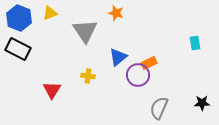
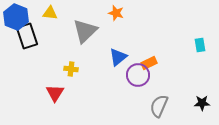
yellow triangle: rotated 28 degrees clockwise
blue hexagon: moved 3 px left, 1 px up
gray triangle: rotated 20 degrees clockwise
cyan rectangle: moved 5 px right, 2 px down
black rectangle: moved 9 px right, 13 px up; rotated 45 degrees clockwise
yellow cross: moved 17 px left, 7 px up
red triangle: moved 3 px right, 3 px down
gray semicircle: moved 2 px up
